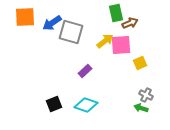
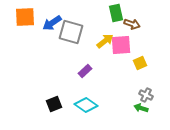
brown arrow: moved 2 px right, 1 px down; rotated 42 degrees clockwise
cyan diamond: rotated 15 degrees clockwise
